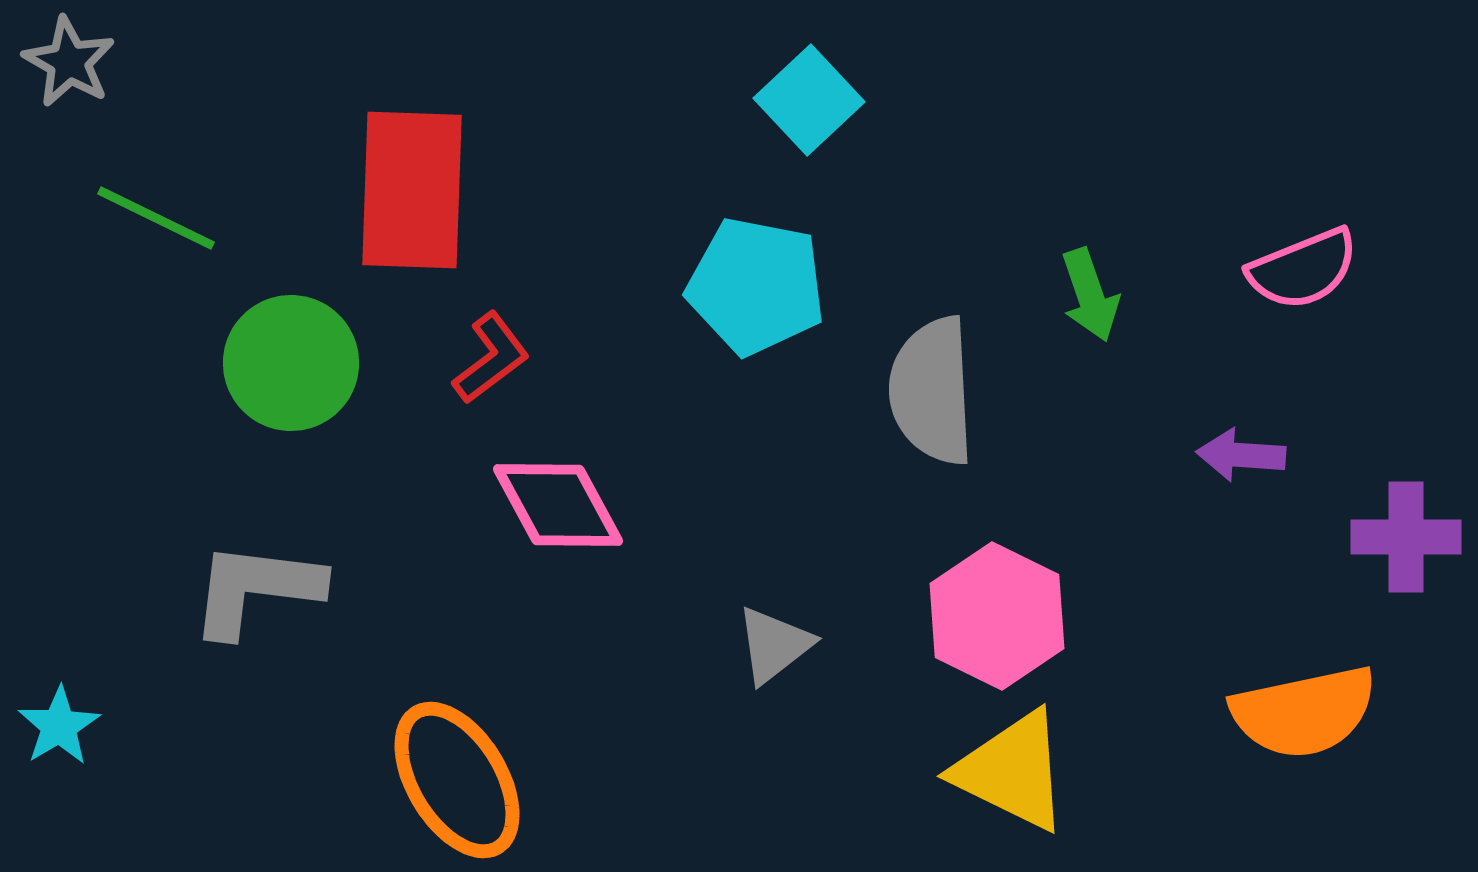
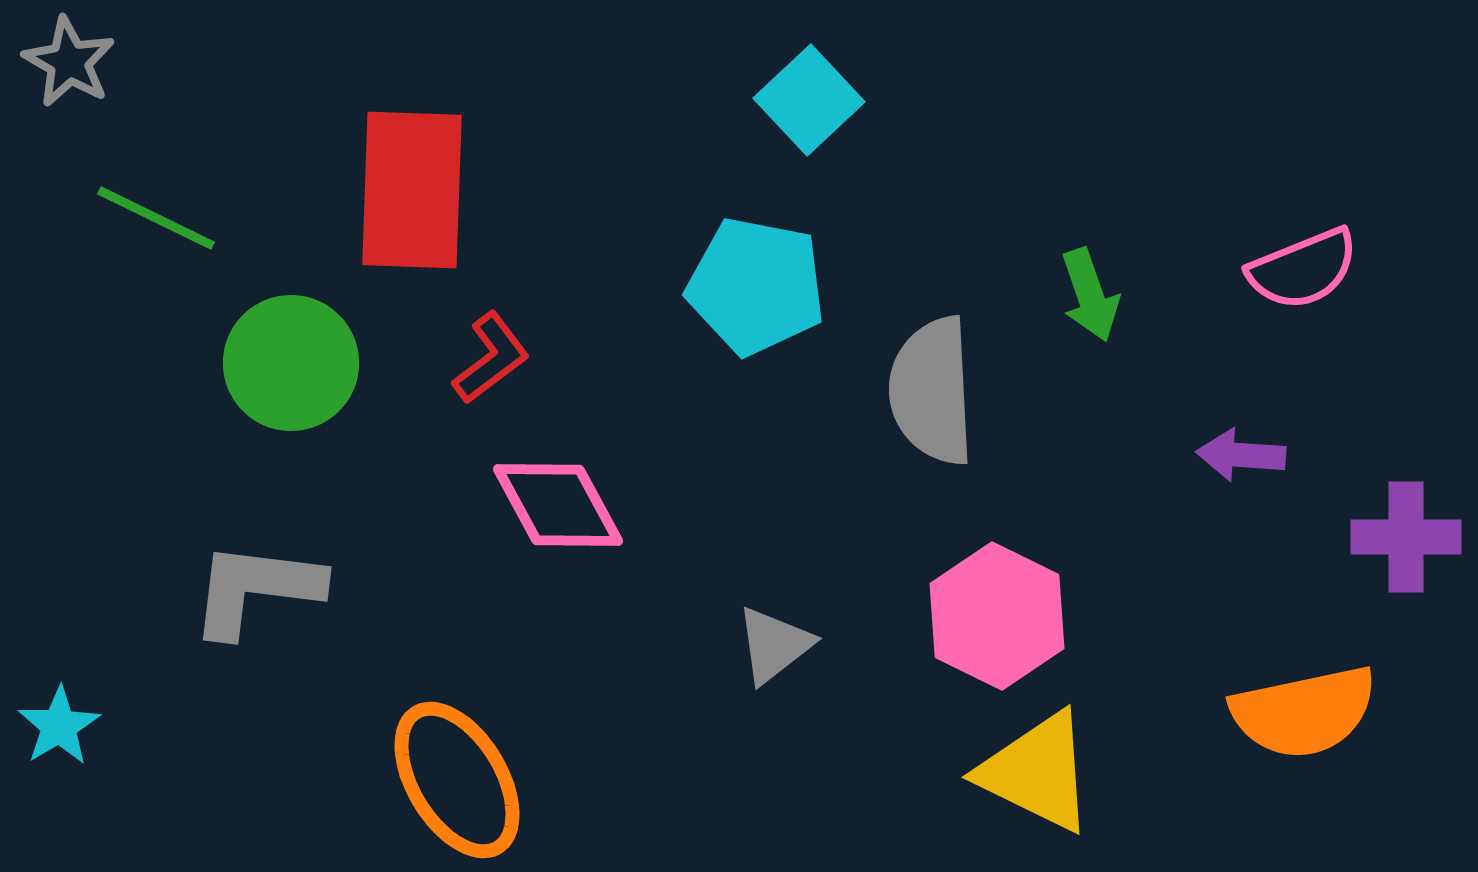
yellow triangle: moved 25 px right, 1 px down
